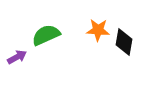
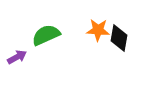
black diamond: moved 5 px left, 4 px up
